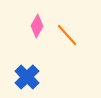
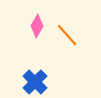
blue cross: moved 8 px right, 5 px down
